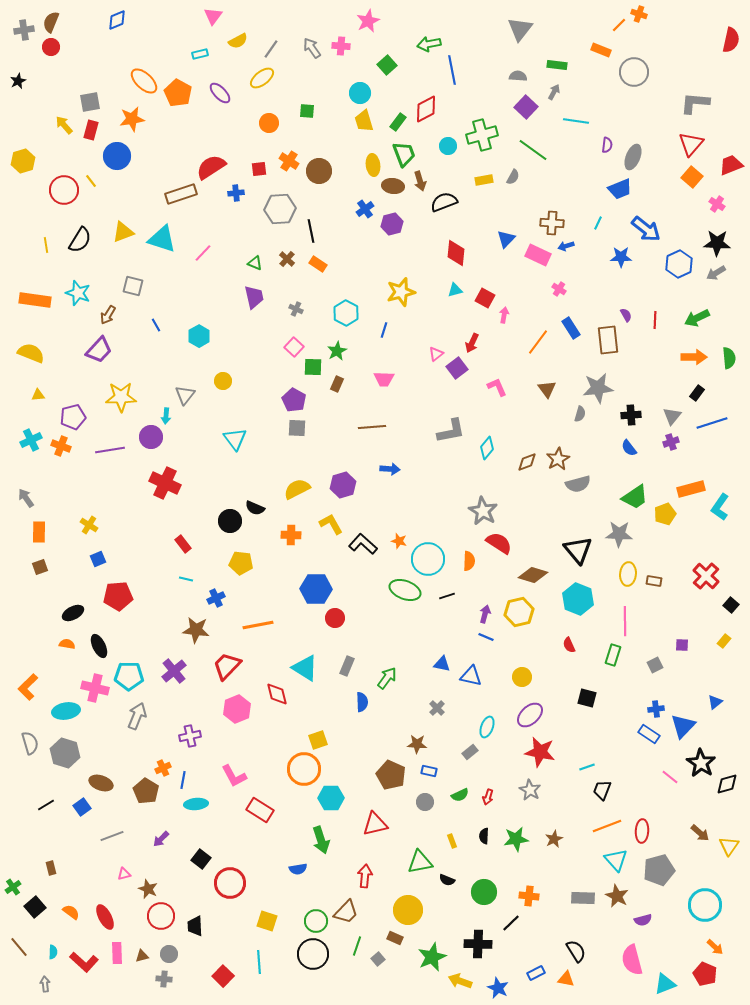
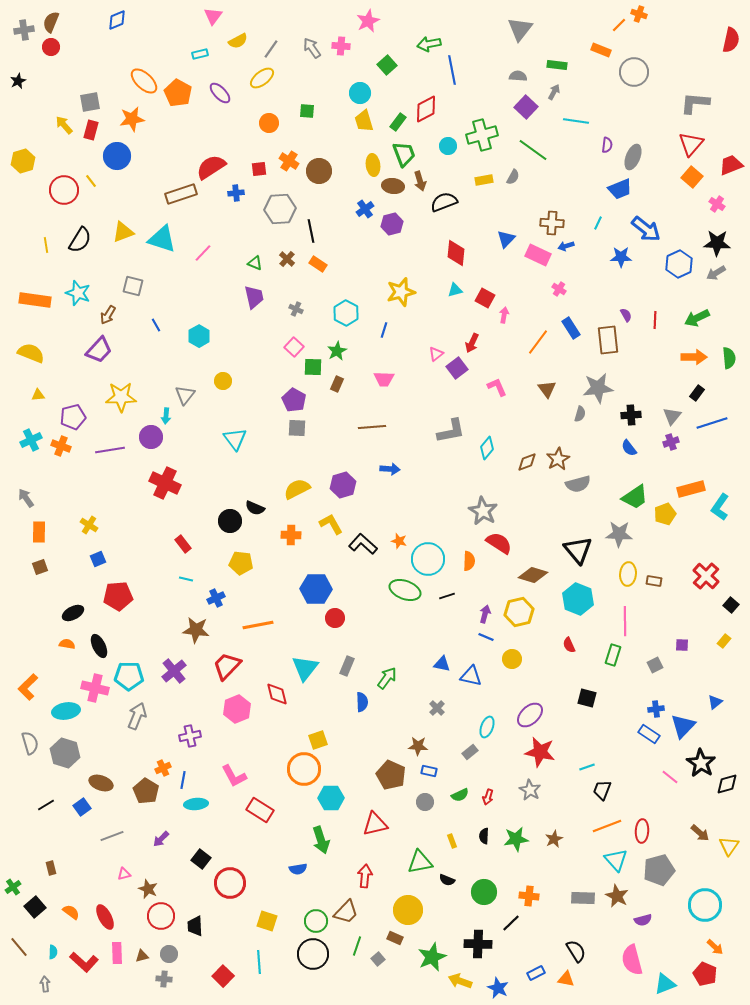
cyan triangle at (305, 668): rotated 36 degrees clockwise
yellow circle at (522, 677): moved 10 px left, 18 px up
brown star at (417, 744): moved 1 px right, 2 px down
